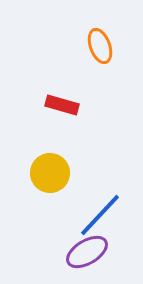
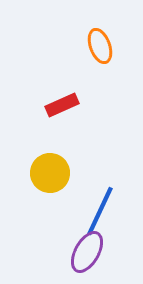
red rectangle: rotated 40 degrees counterclockwise
blue line: moved 4 px up; rotated 18 degrees counterclockwise
purple ellipse: rotated 30 degrees counterclockwise
